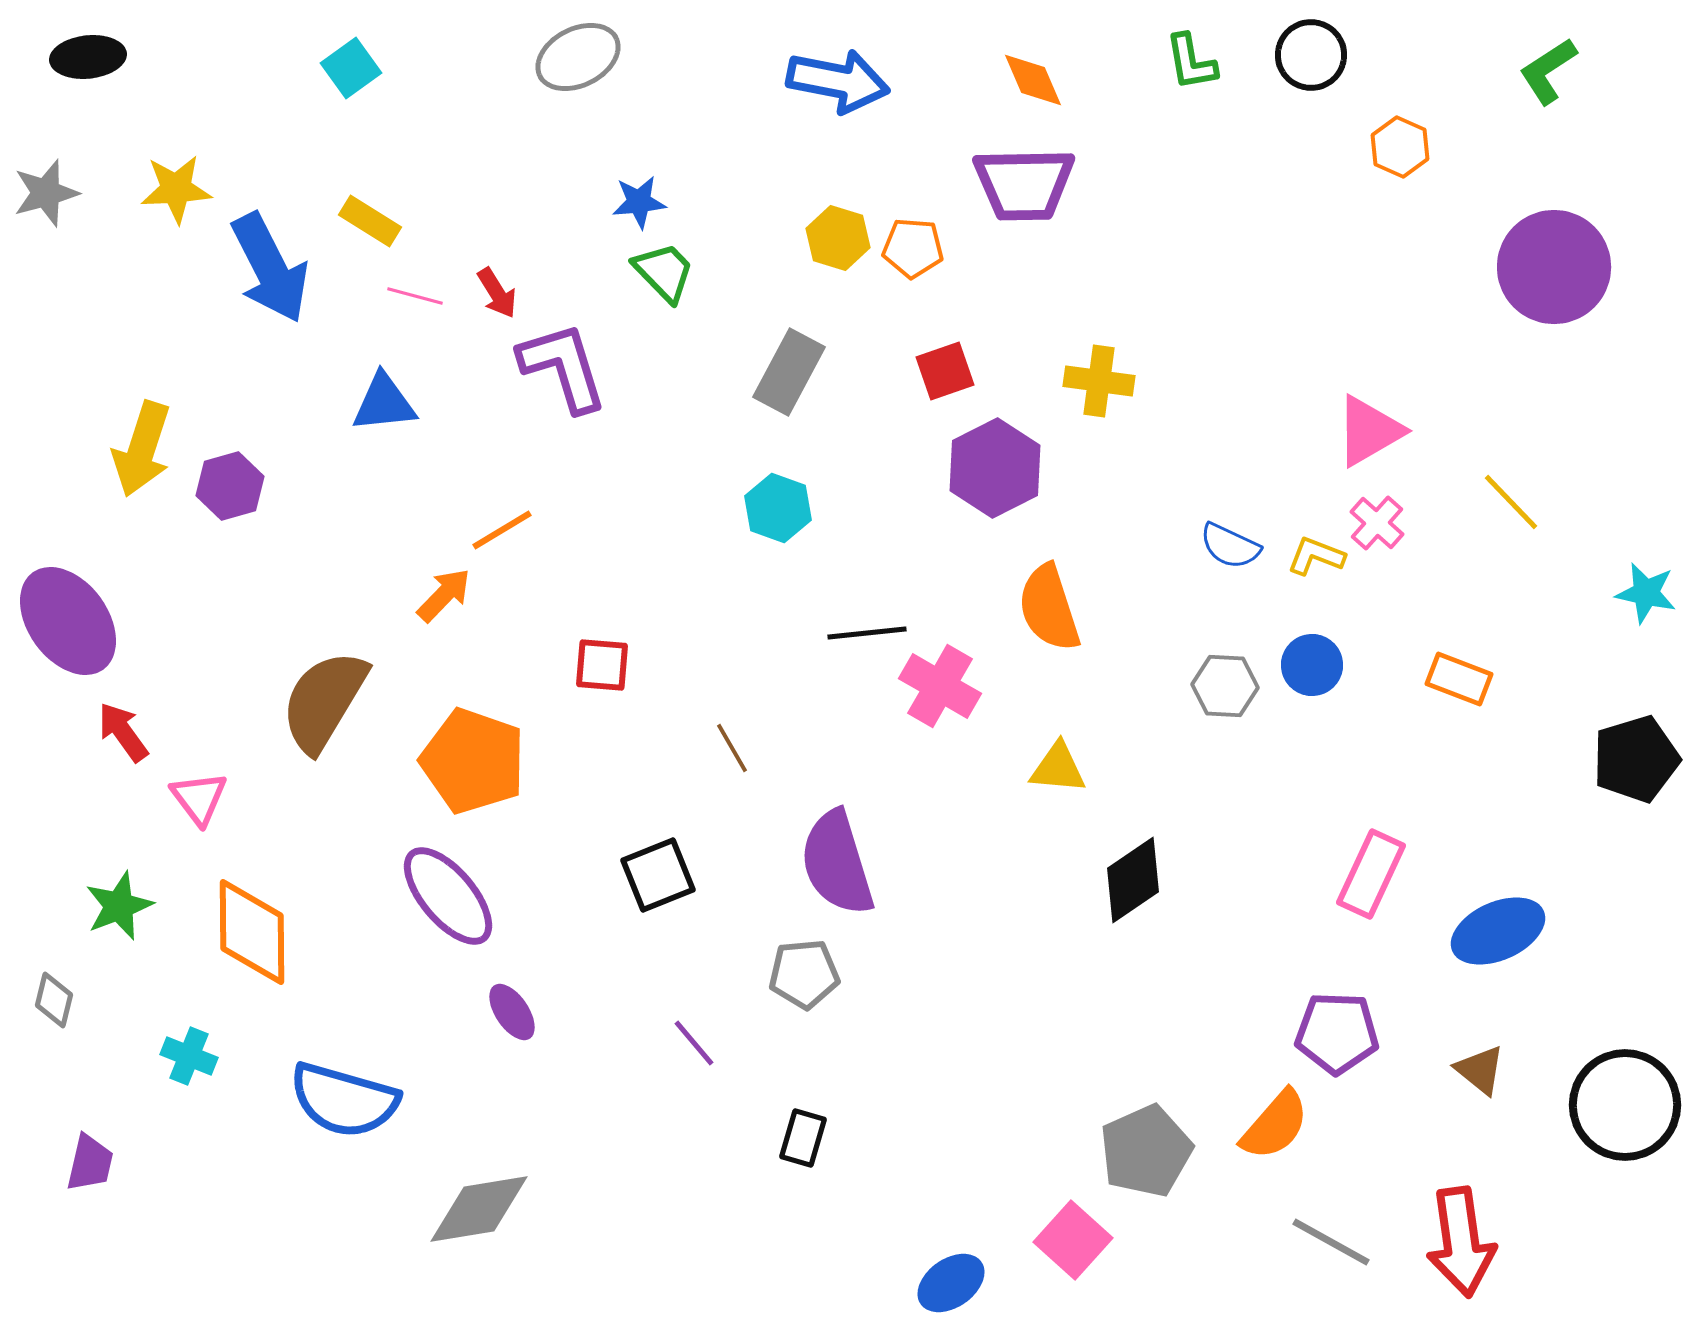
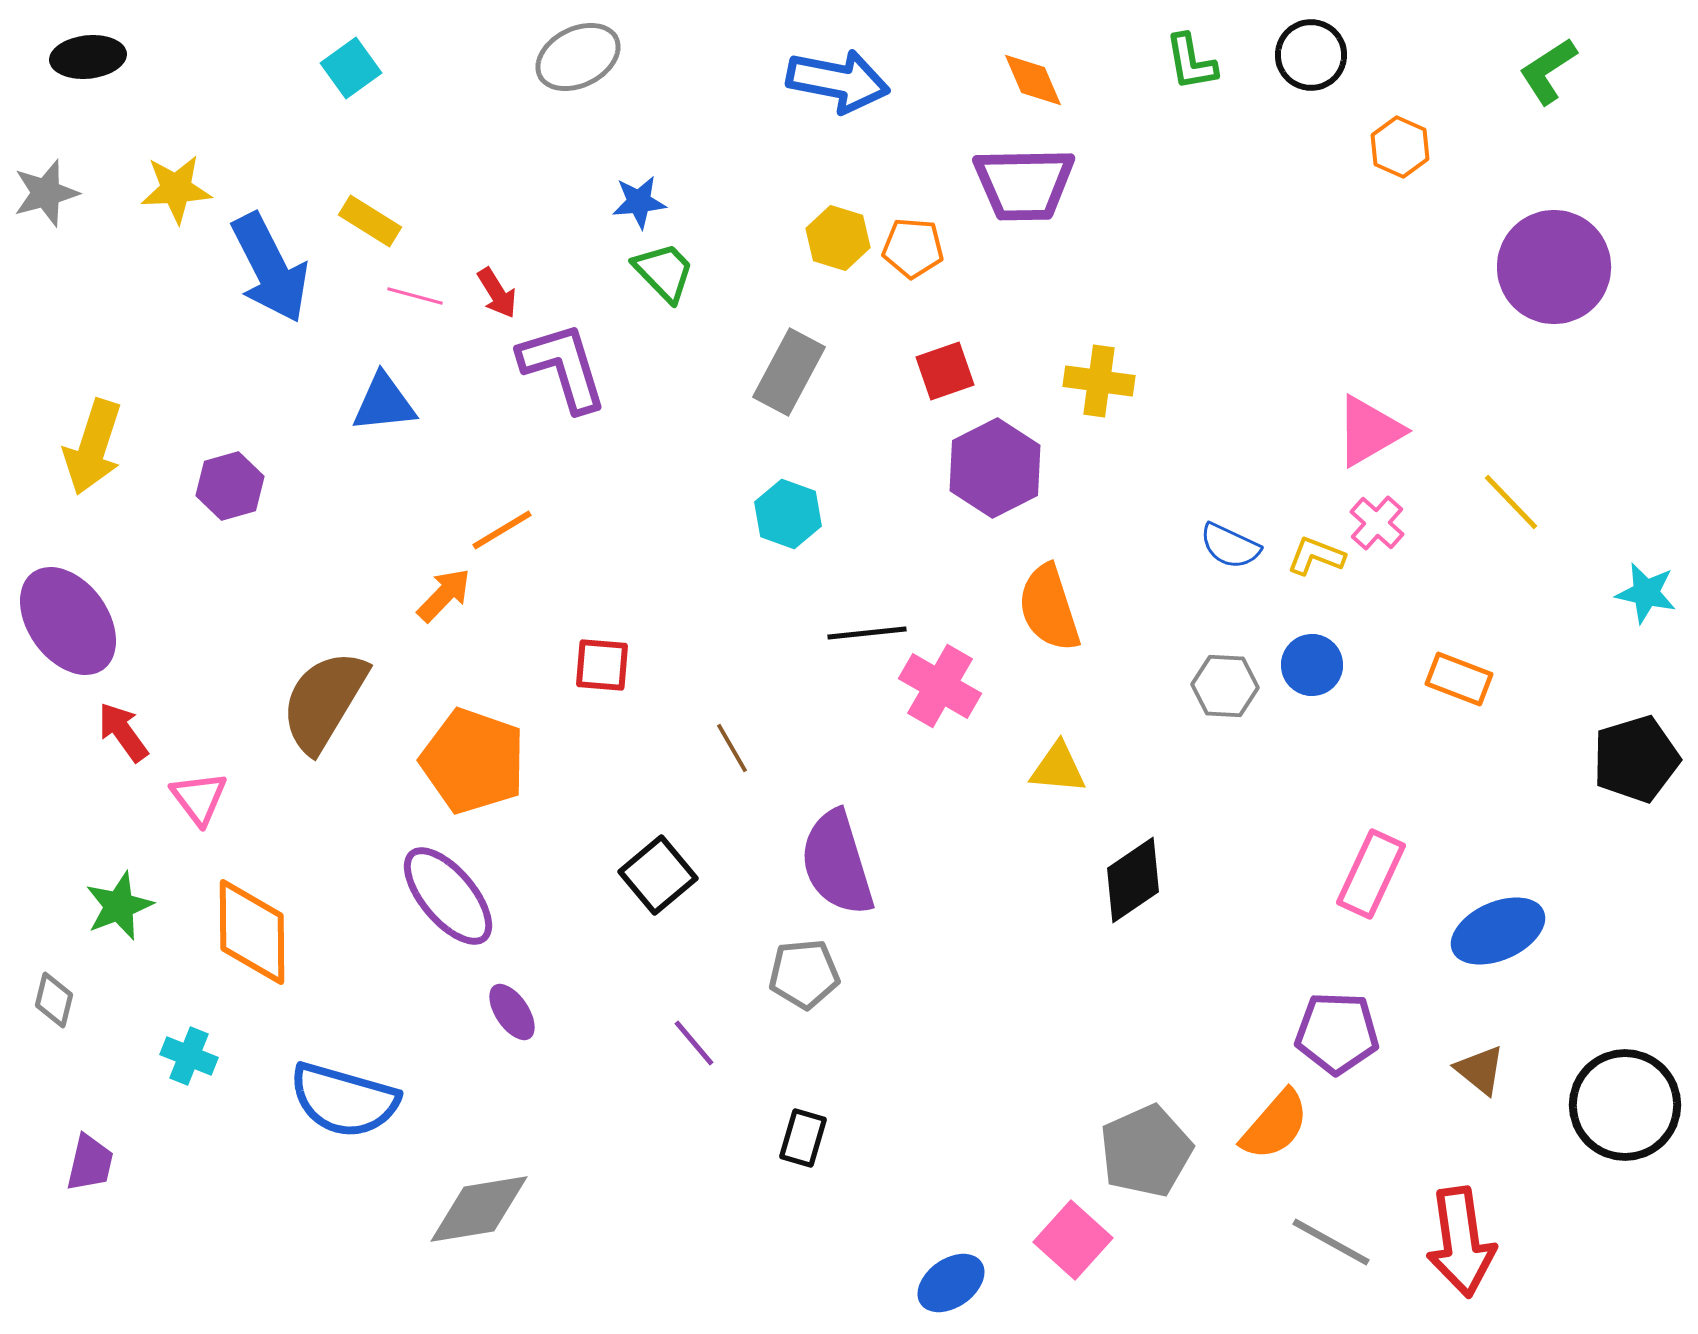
yellow arrow at (142, 449): moved 49 px left, 2 px up
cyan hexagon at (778, 508): moved 10 px right, 6 px down
black square at (658, 875): rotated 18 degrees counterclockwise
